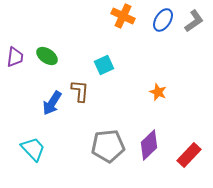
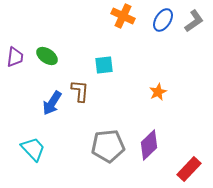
cyan square: rotated 18 degrees clockwise
orange star: rotated 24 degrees clockwise
red rectangle: moved 14 px down
